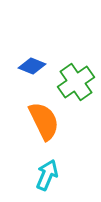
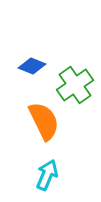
green cross: moved 1 px left, 3 px down
